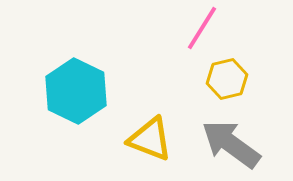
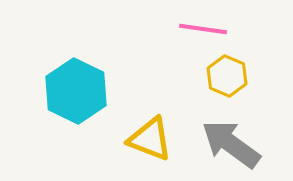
pink line: moved 1 px right, 1 px down; rotated 66 degrees clockwise
yellow hexagon: moved 3 px up; rotated 24 degrees counterclockwise
